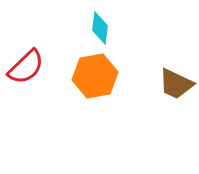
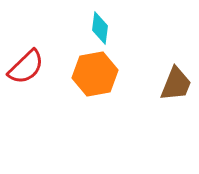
orange hexagon: moved 2 px up
brown trapezoid: rotated 93 degrees counterclockwise
